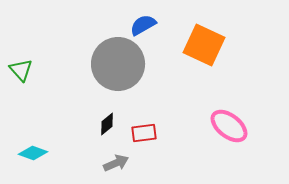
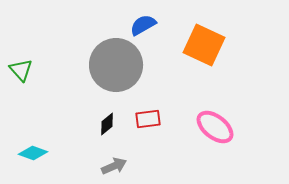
gray circle: moved 2 px left, 1 px down
pink ellipse: moved 14 px left, 1 px down
red rectangle: moved 4 px right, 14 px up
gray arrow: moved 2 px left, 3 px down
